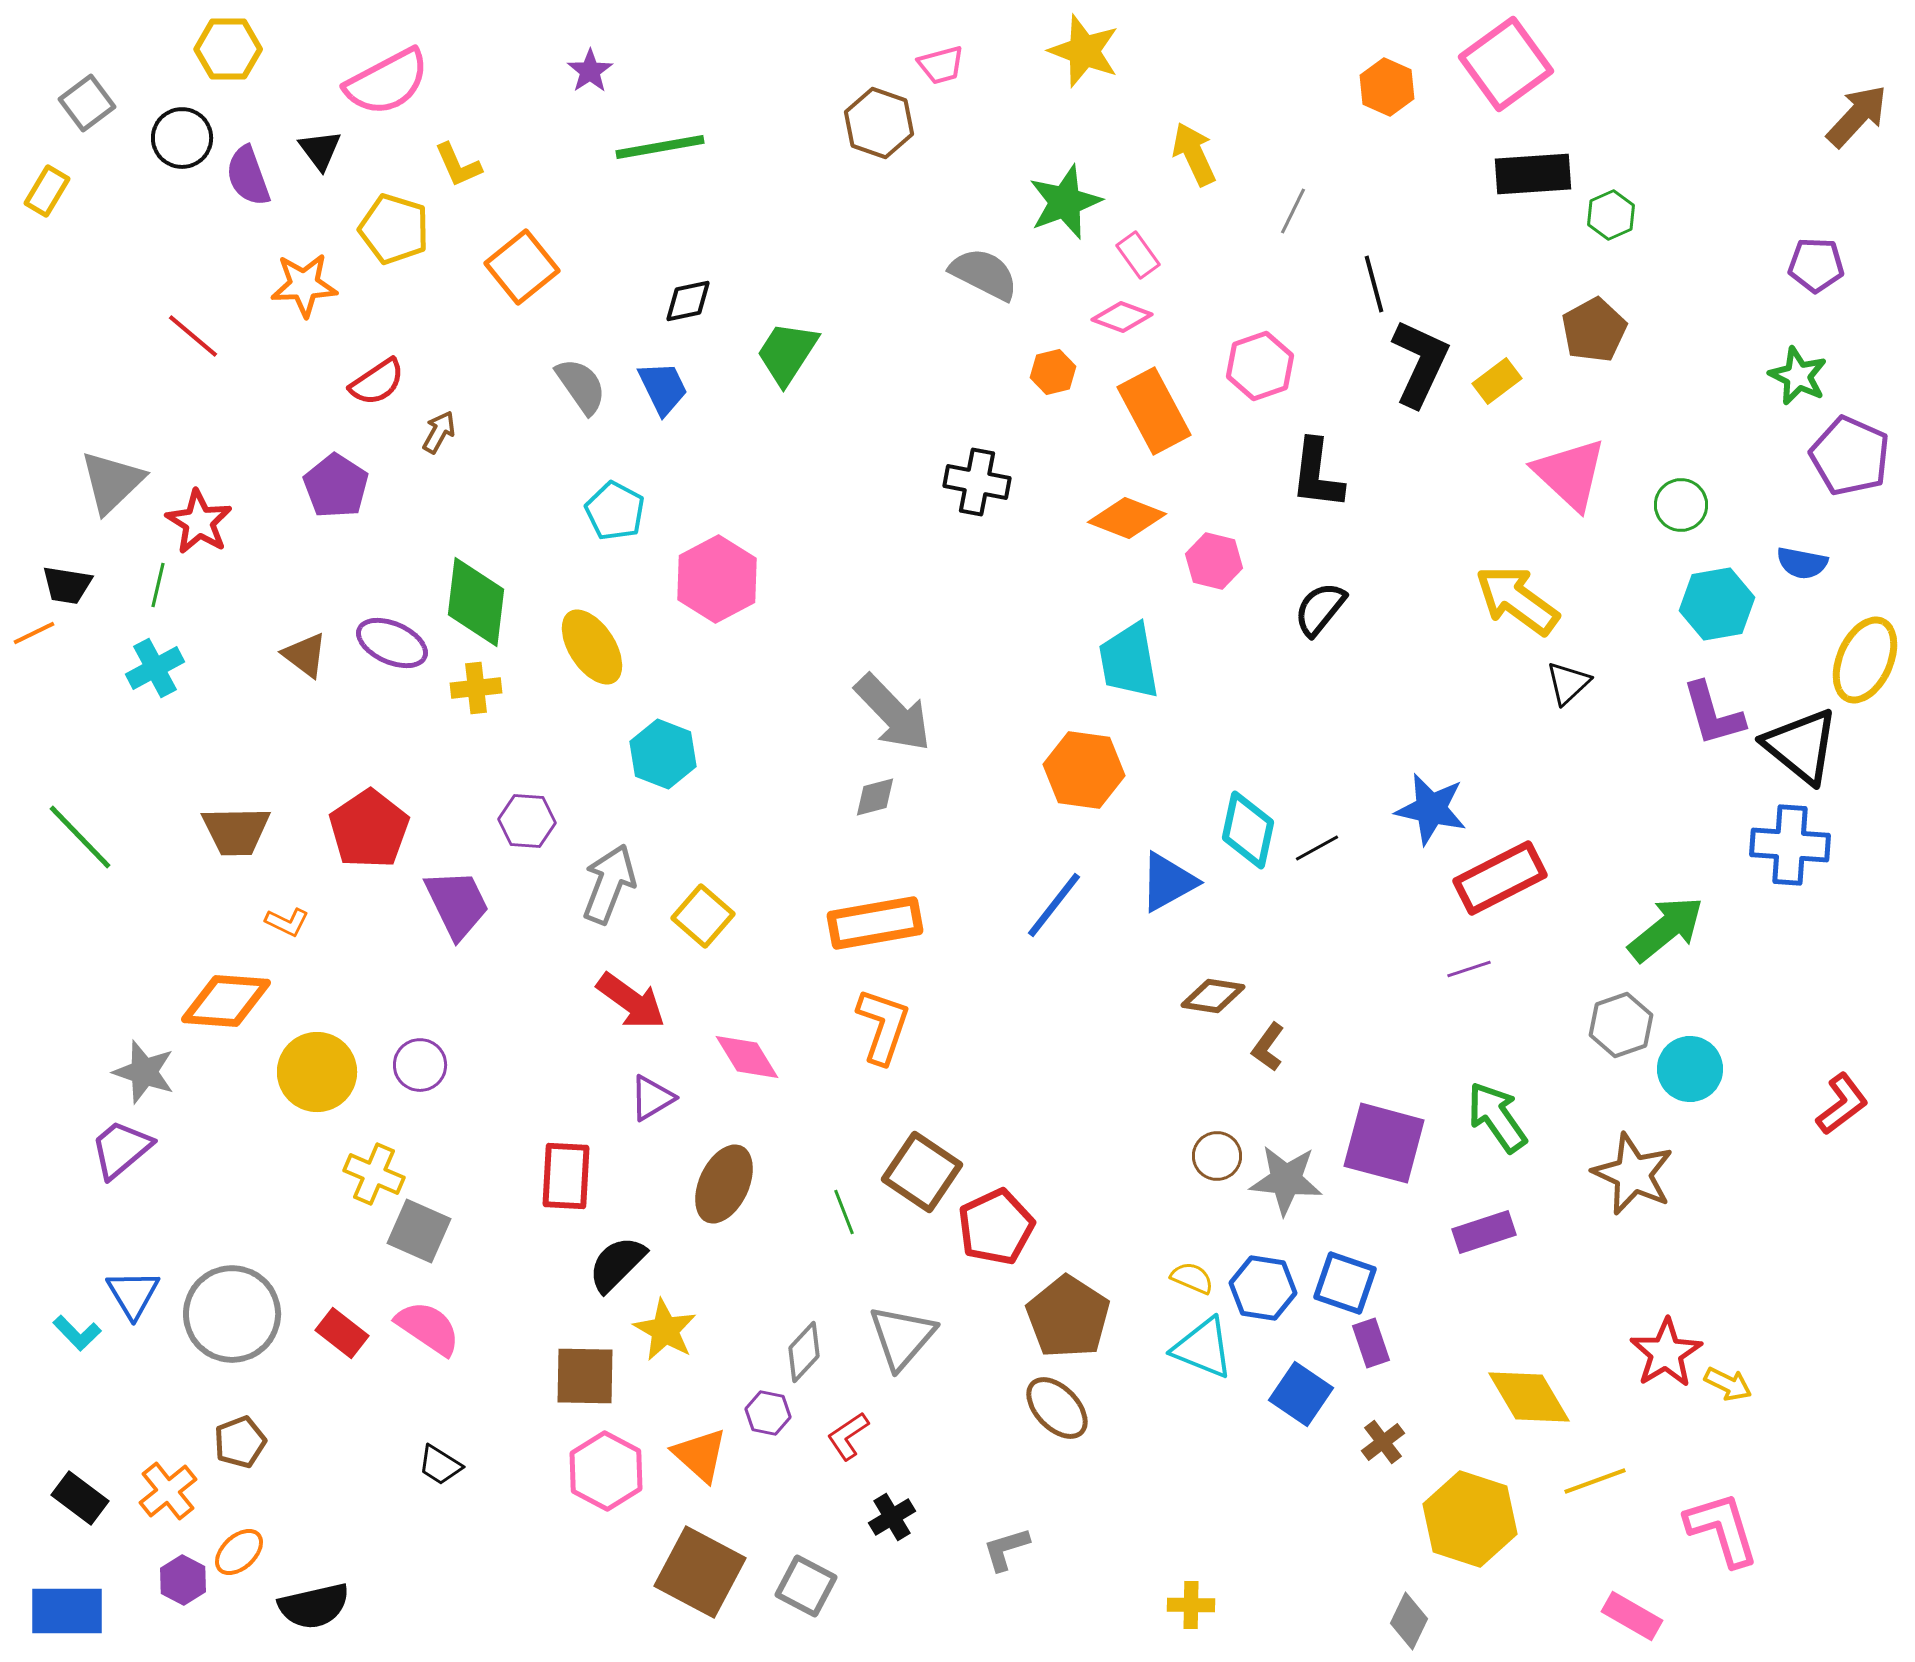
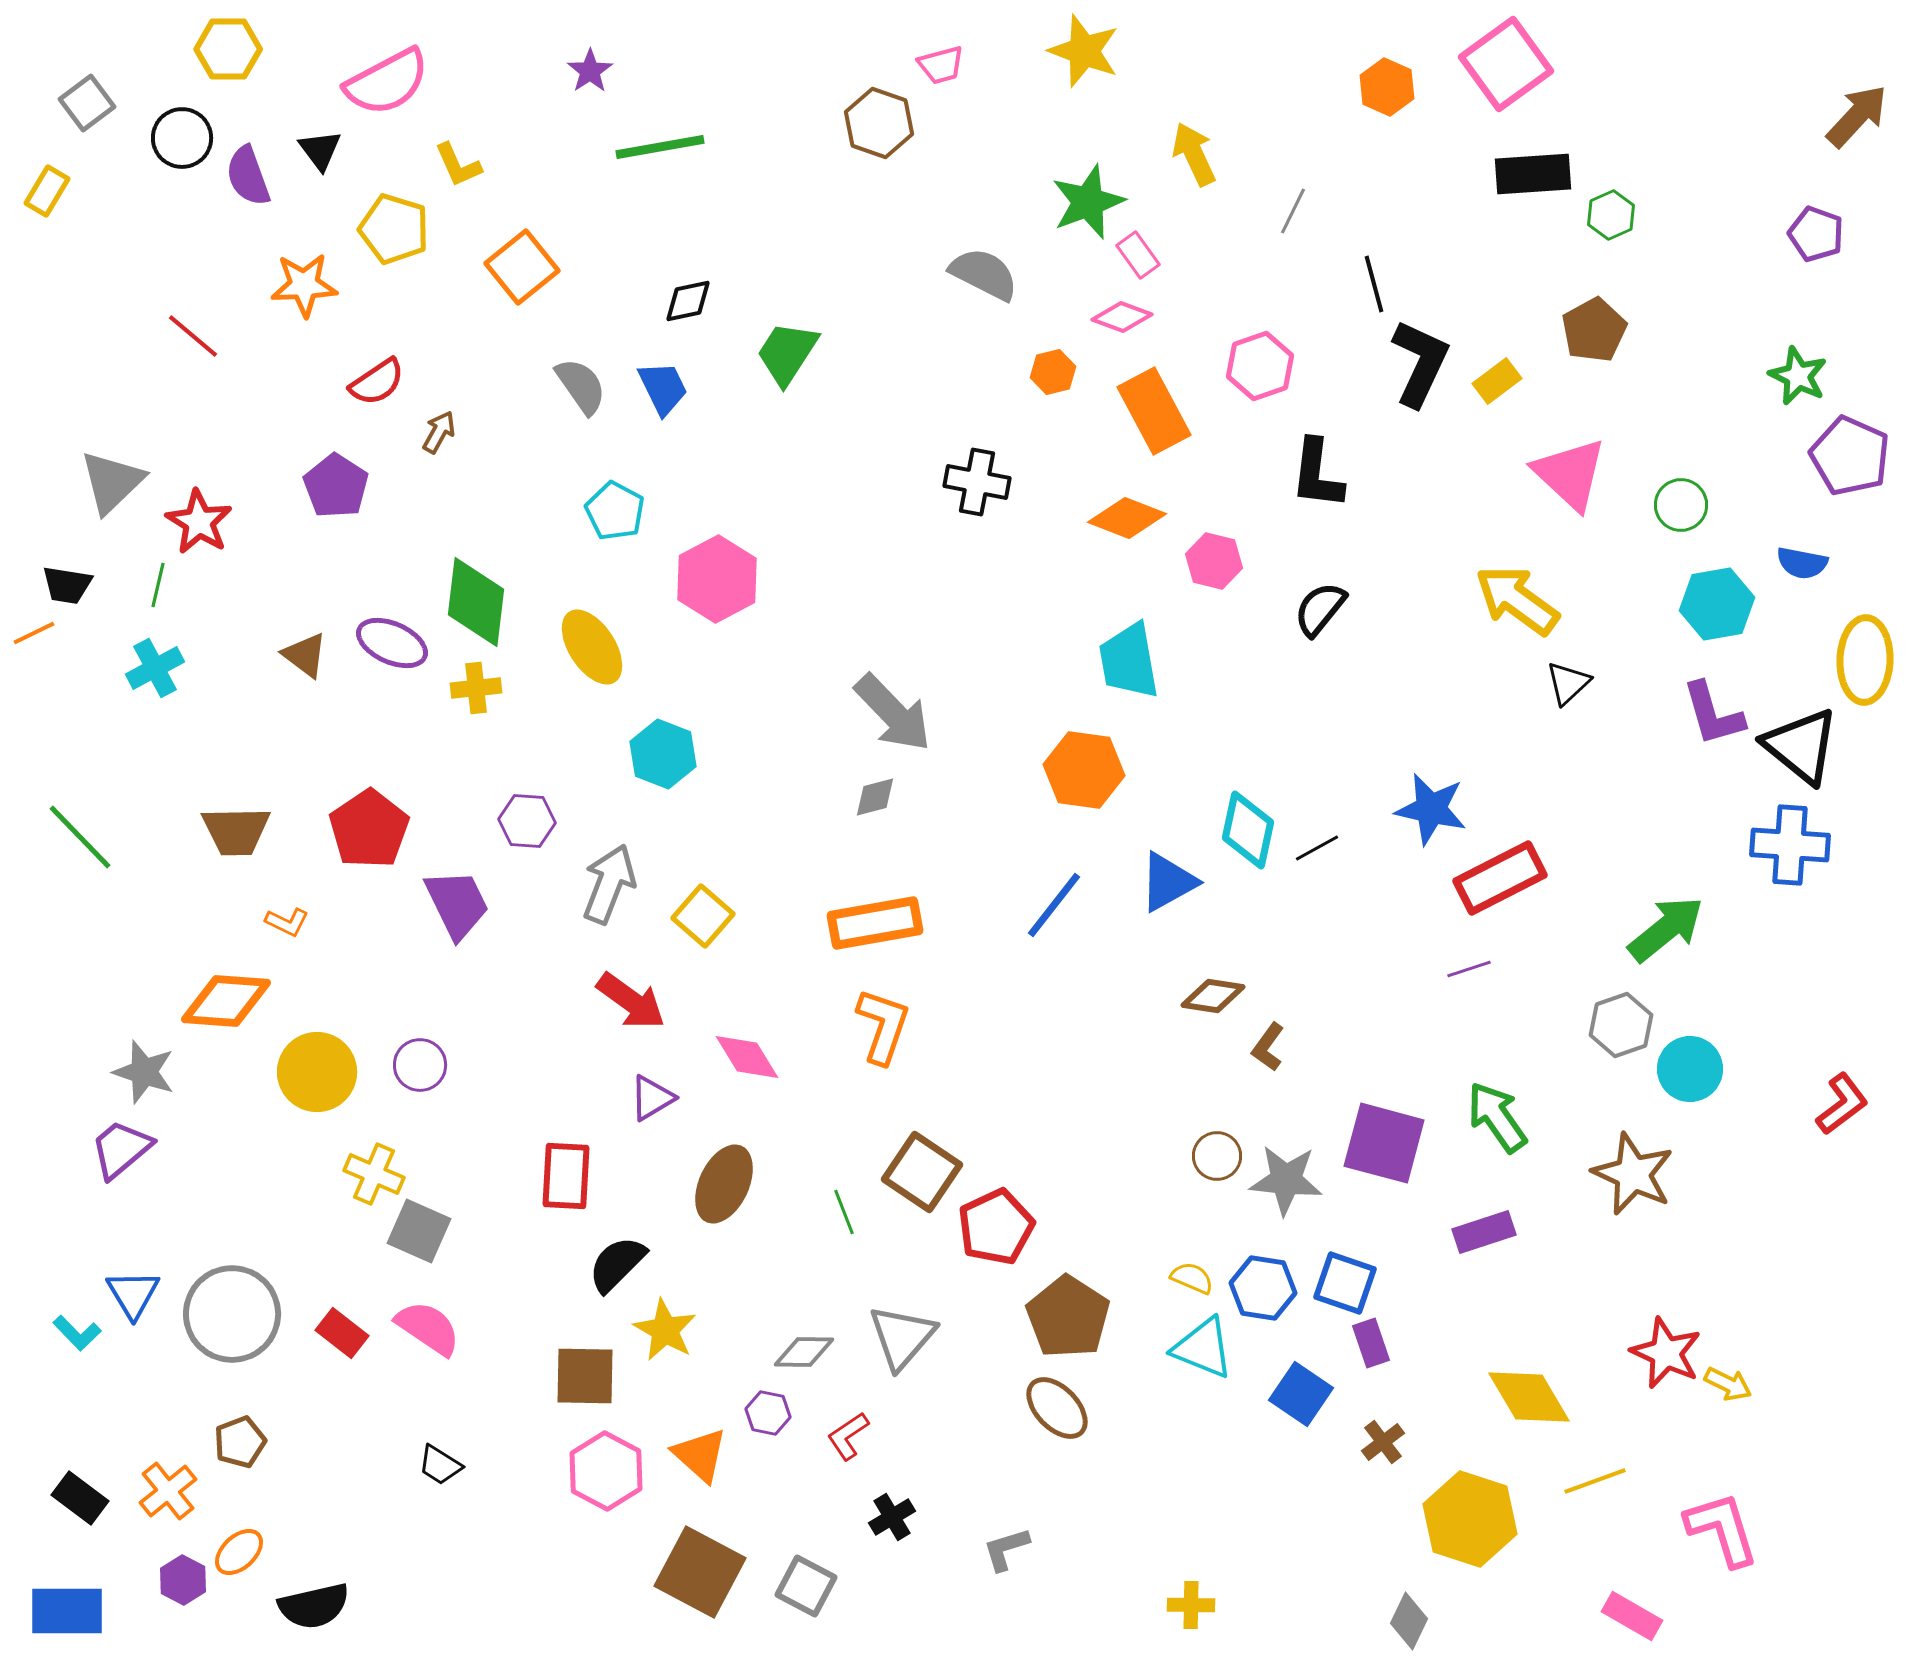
green star at (1065, 202): moved 23 px right
purple pentagon at (1816, 265): moved 31 px up; rotated 18 degrees clockwise
yellow ellipse at (1865, 660): rotated 22 degrees counterclockwise
gray diamond at (804, 1352): rotated 48 degrees clockwise
red star at (1666, 1353): rotated 16 degrees counterclockwise
